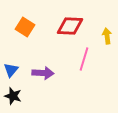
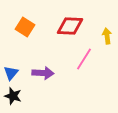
pink line: rotated 15 degrees clockwise
blue triangle: moved 3 px down
